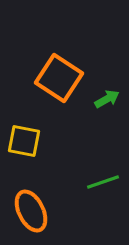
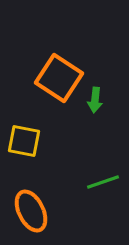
green arrow: moved 12 px left, 1 px down; rotated 125 degrees clockwise
